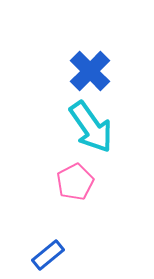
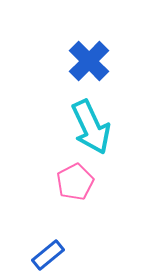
blue cross: moved 1 px left, 10 px up
cyan arrow: rotated 10 degrees clockwise
